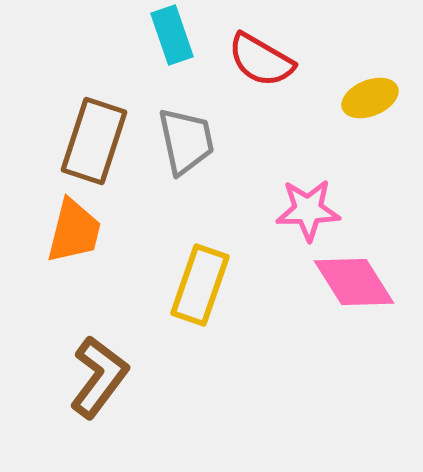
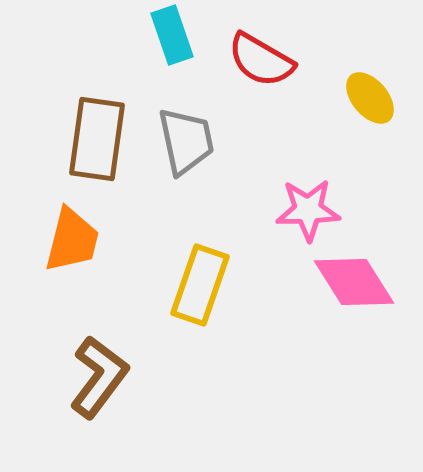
yellow ellipse: rotated 72 degrees clockwise
brown rectangle: moved 3 px right, 2 px up; rotated 10 degrees counterclockwise
orange trapezoid: moved 2 px left, 9 px down
